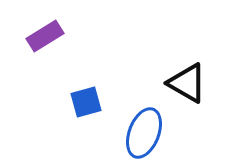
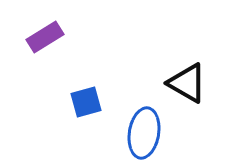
purple rectangle: moved 1 px down
blue ellipse: rotated 12 degrees counterclockwise
